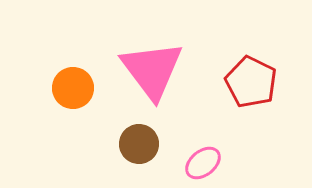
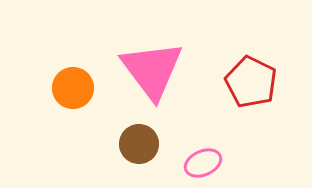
pink ellipse: rotated 15 degrees clockwise
